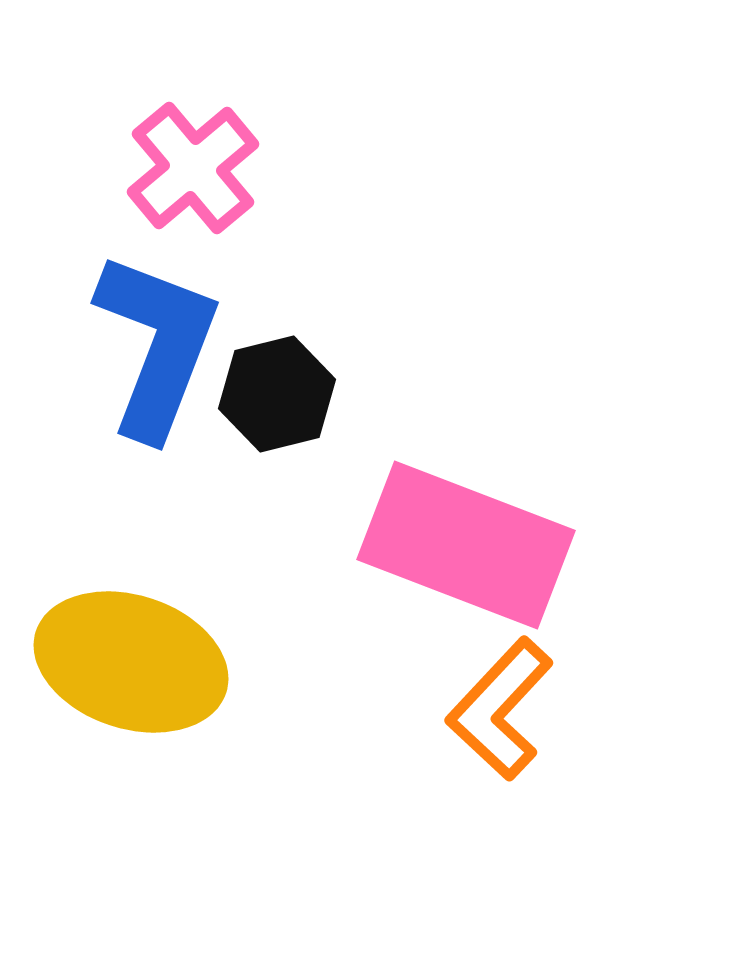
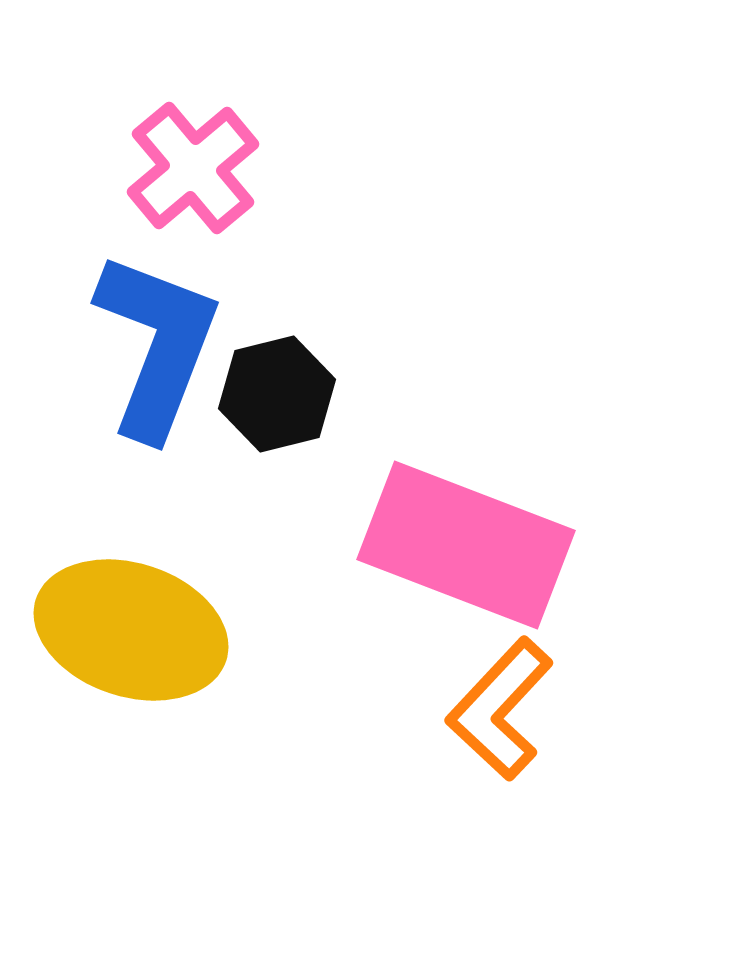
yellow ellipse: moved 32 px up
